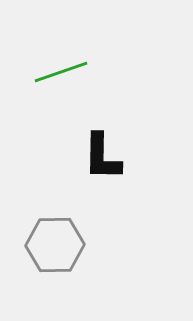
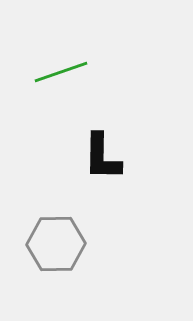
gray hexagon: moved 1 px right, 1 px up
